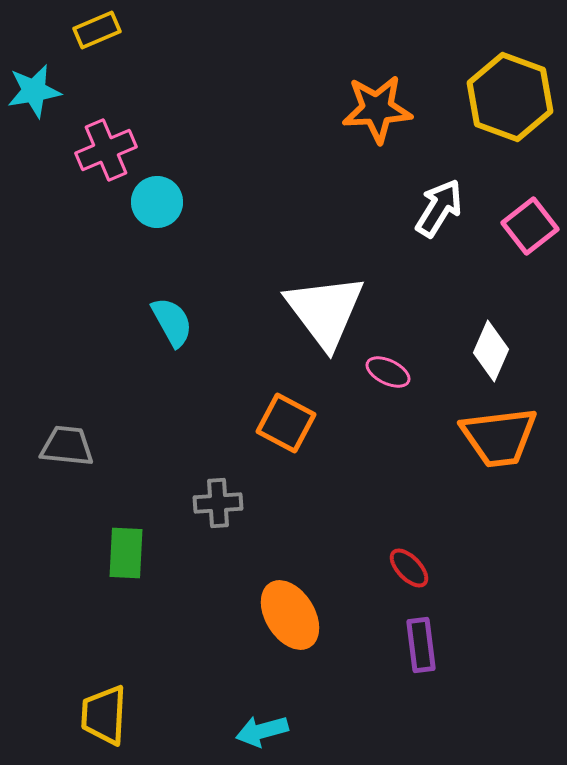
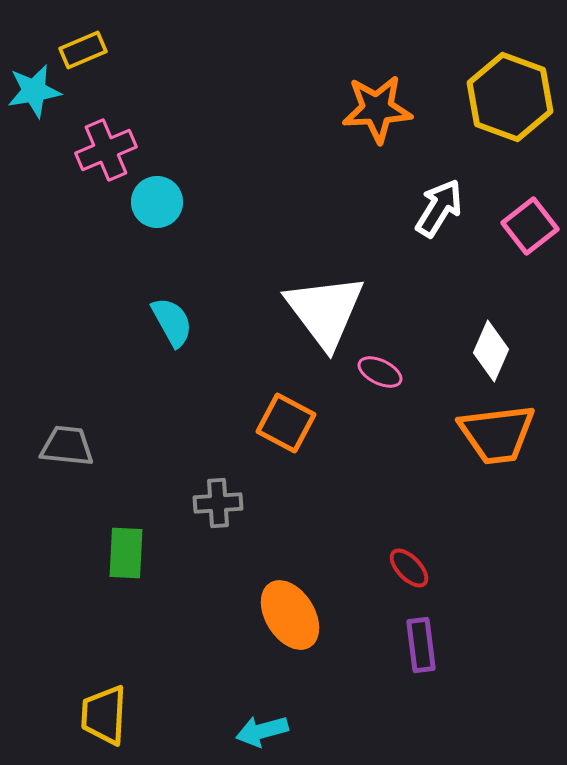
yellow rectangle: moved 14 px left, 20 px down
pink ellipse: moved 8 px left
orange trapezoid: moved 2 px left, 3 px up
